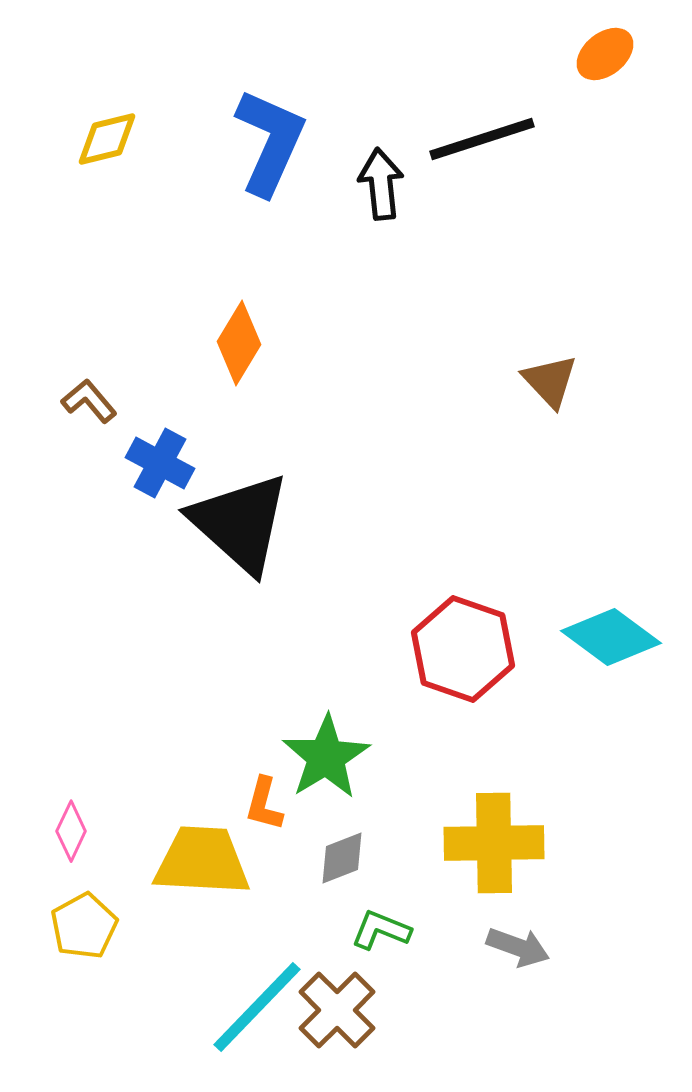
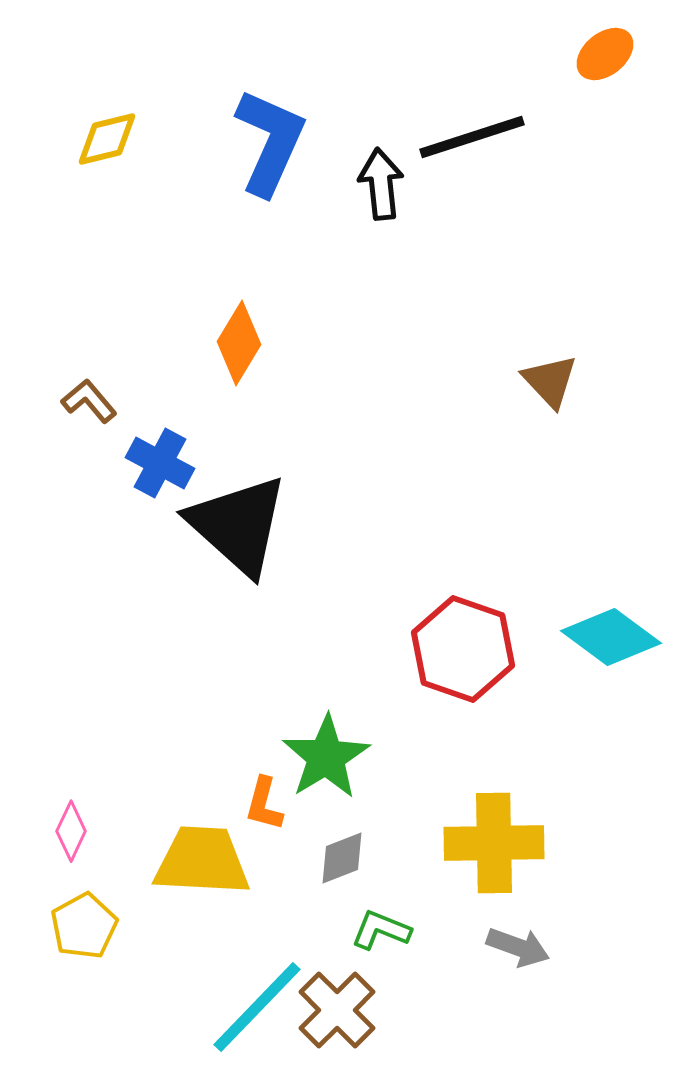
black line: moved 10 px left, 2 px up
black triangle: moved 2 px left, 2 px down
